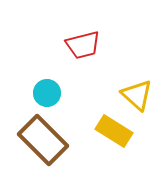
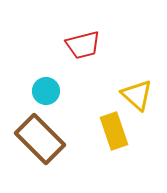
cyan circle: moved 1 px left, 2 px up
yellow rectangle: rotated 39 degrees clockwise
brown rectangle: moved 3 px left, 1 px up
